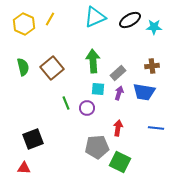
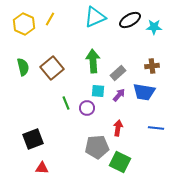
cyan square: moved 2 px down
purple arrow: moved 2 px down; rotated 24 degrees clockwise
red triangle: moved 18 px right
